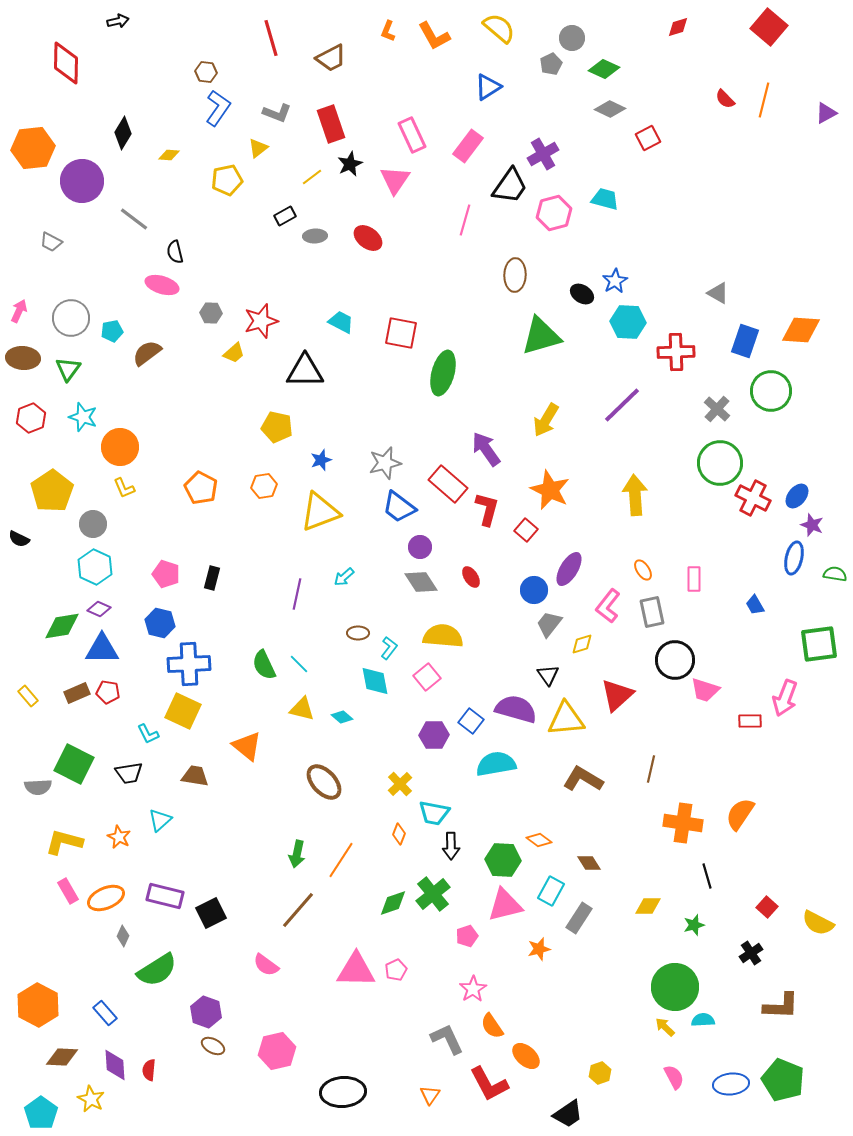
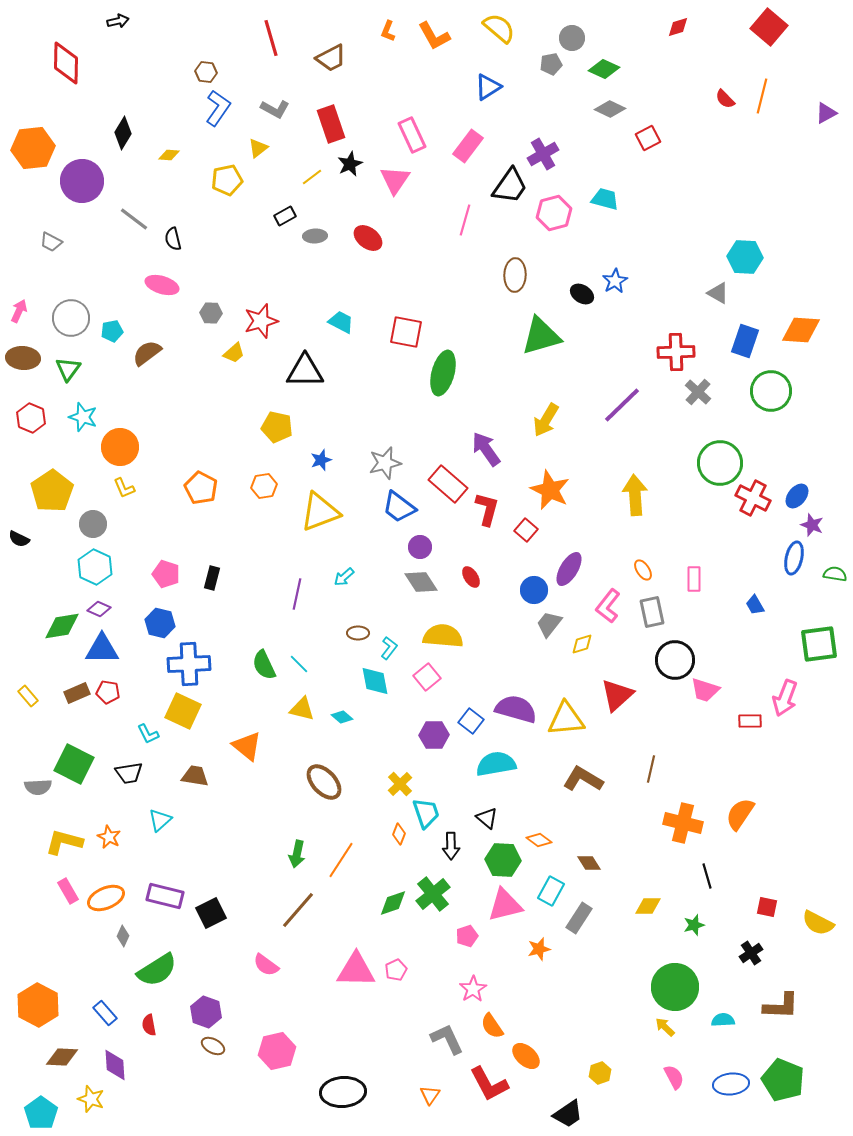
gray pentagon at (551, 64): rotated 15 degrees clockwise
orange line at (764, 100): moved 2 px left, 4 px up
gray L-shape at (277, 113): moved 2 px left, 4 px up; rotated 8 degrees clockwise
black semicircle at (175, 252): moved 2 px left, 13 px up
cyan hexagon at (628, 322): moved 117 px right, 65 px up
red square at (401, 333): moved 5 px right, 1 px up
gray cross at (717, 409): moved 19 px left, 17 px up
red hexagon at (31, 418): rotated 16 degrees counterclockwise
black triangle at (548, 675): moved 61 px left, 143 px down; rotated 15 degrees counterclockwise
cyan trapezoid at (434, 813): moved 8 px left; rotated 120 degrees counterclockwise
orange cross at (683, 823): rotated 6 degrees clockwise
orange star at (119, 837): moved 10 px left
red square at (767, 907): rotated 30 degrees counterclockwise
cyan semicircle at (703, 1020): moved 20 px right
red semicircle at (149, 1070): moved 45 px up; rotated 15 degrees counterclockwise
yellow star at (91, 1099): rotated 8 degrees counterclockwise
